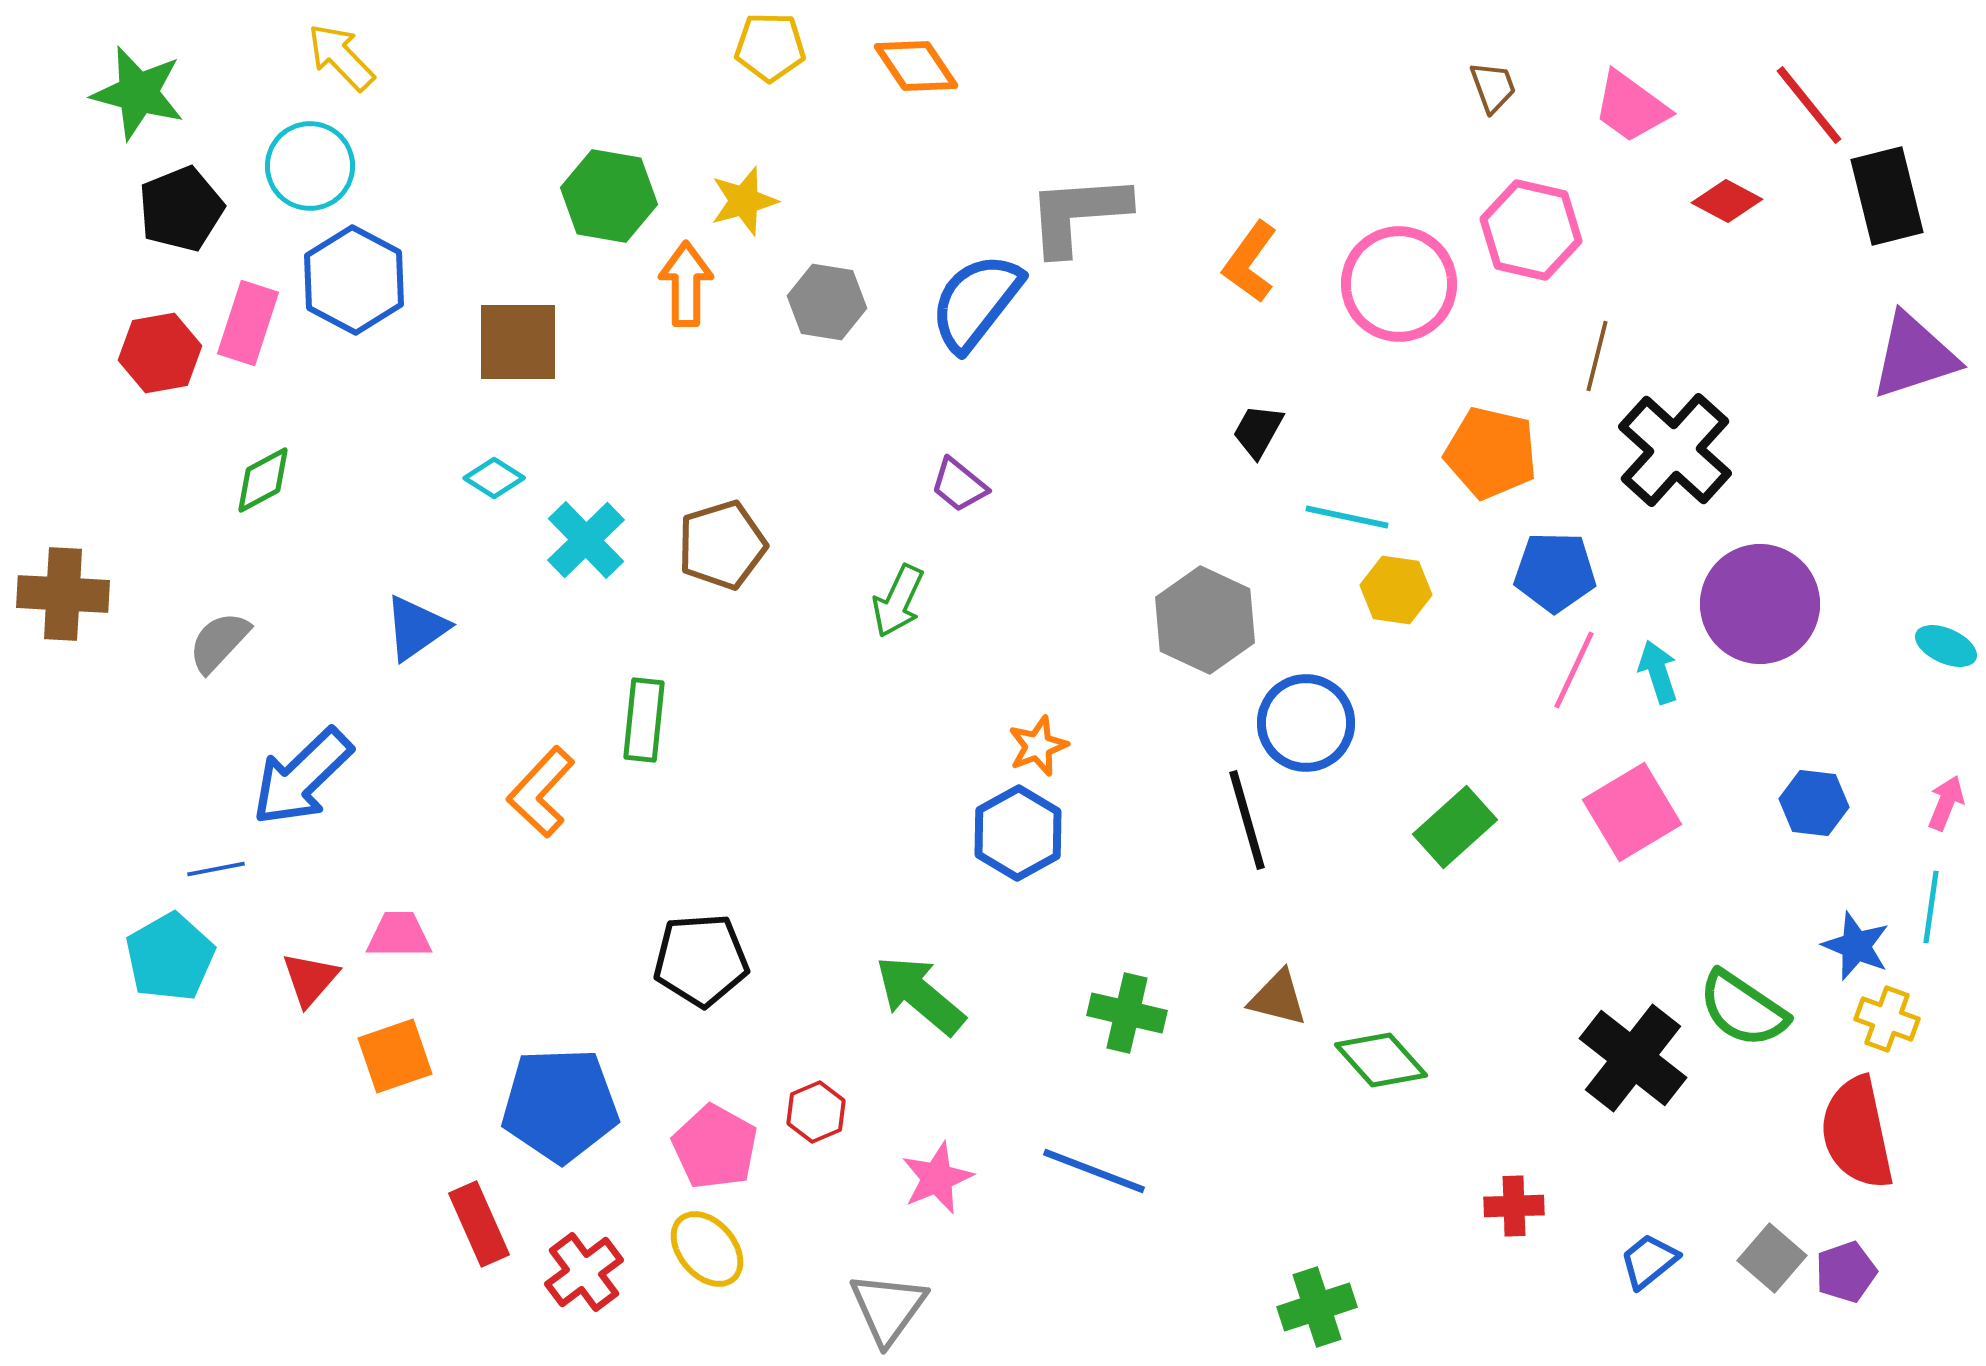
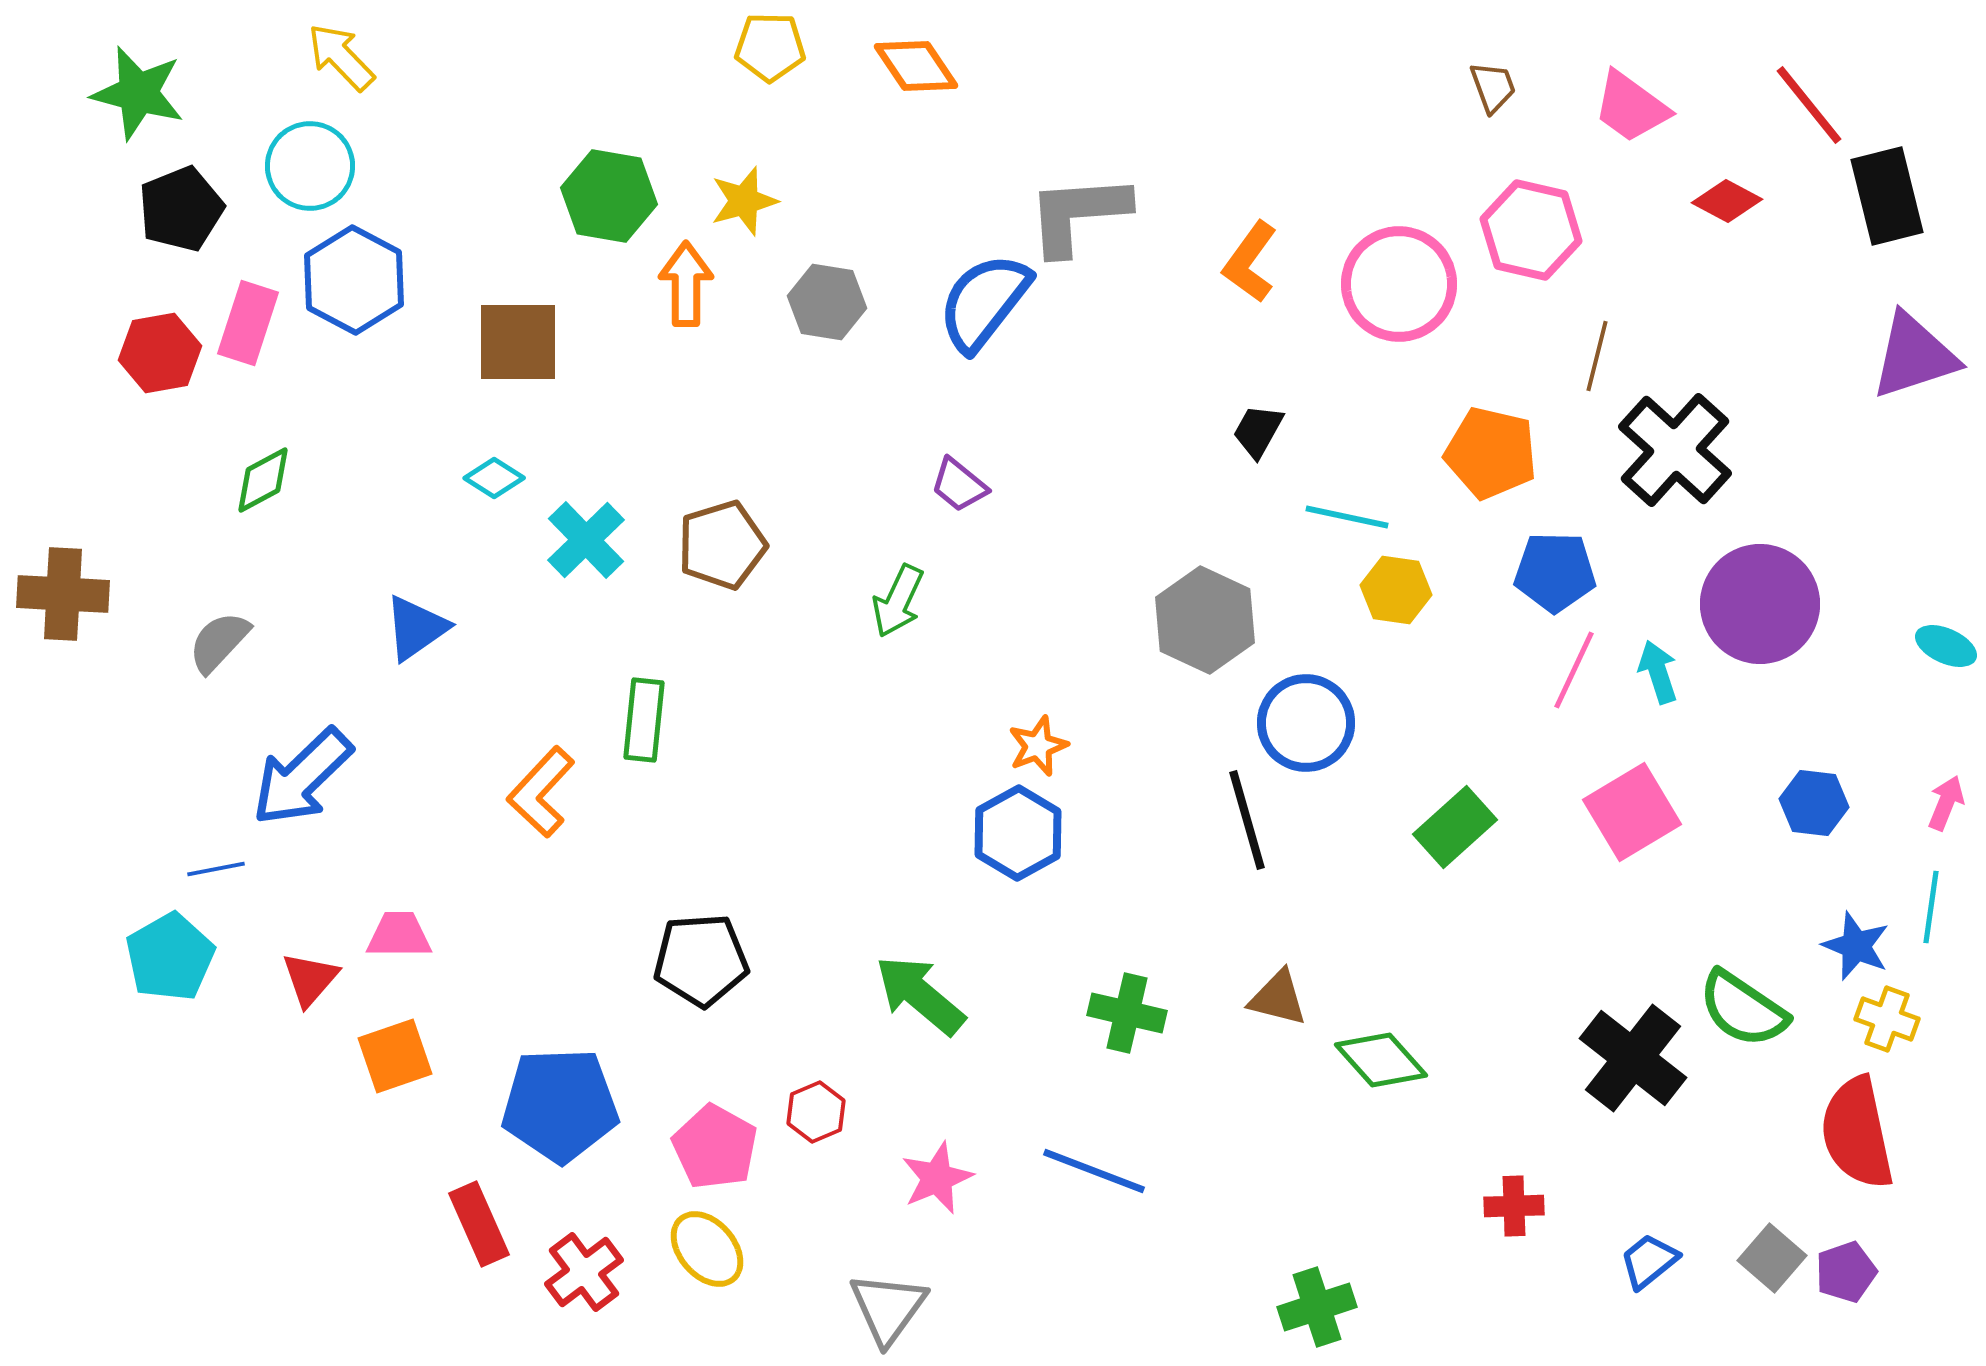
blue semicircle at (976, 302): moved 8 px right
